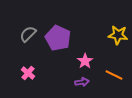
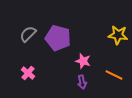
purple pentagon: rotated 10 degrees counterclockwise
pink star: moved 2 px left; rotated 21 degrees counterclockwise
purple arrow: rotated 88 degrees clockwise
